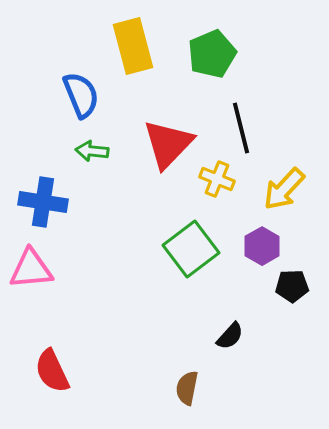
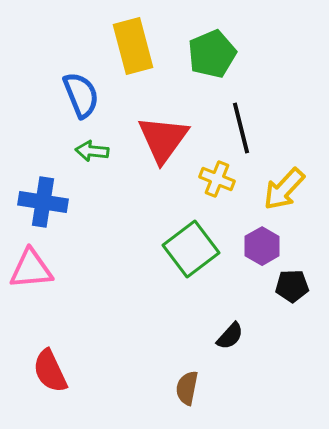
red triangle: moved 5 px left, 5 px up; rotated 8 degrees counterclockwise
red semicircle: moved 2 px left
